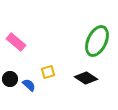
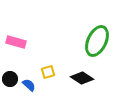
pink rectangle: rotated 24 degrees counterclockwise
black diamond: moved 4 px left
